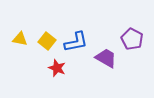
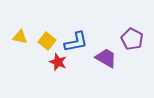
yellow triangle: moved 2 px up
red star: moved 1 px right, 6 px up
